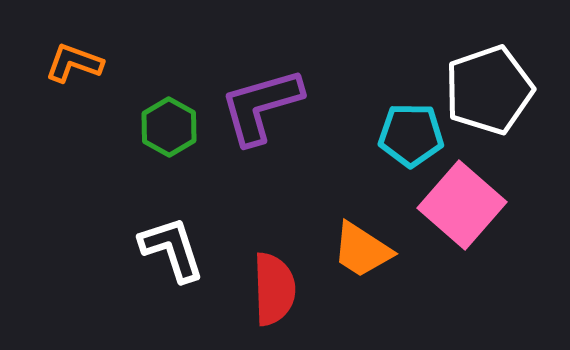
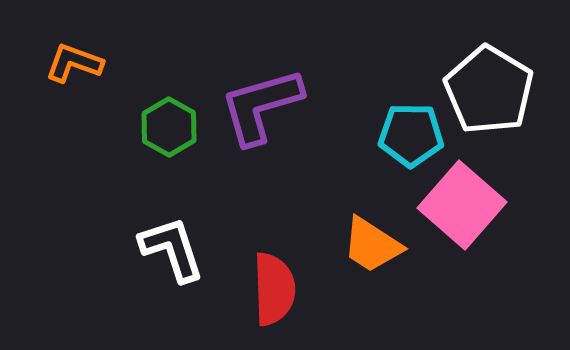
white pentagon: rotated 22 degrees counterclockwise
orange trapezoid: moved 10 px right, 5 px up
